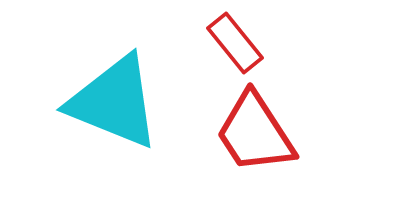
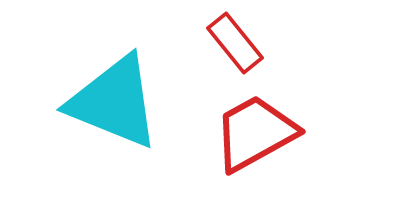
red trapezoid: rotated 94 degrees clockwise
